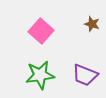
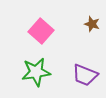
green star: moved 4 px left, 3 px up
